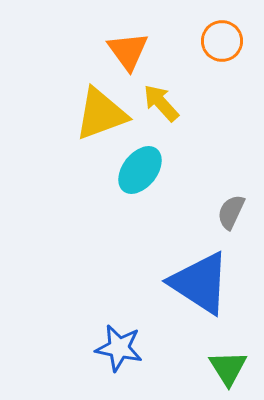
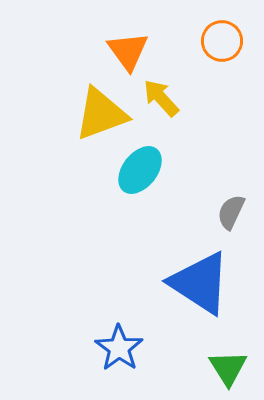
yellow arrow: moved 5 px up
blue star: rotated 24 degrees clockwise
